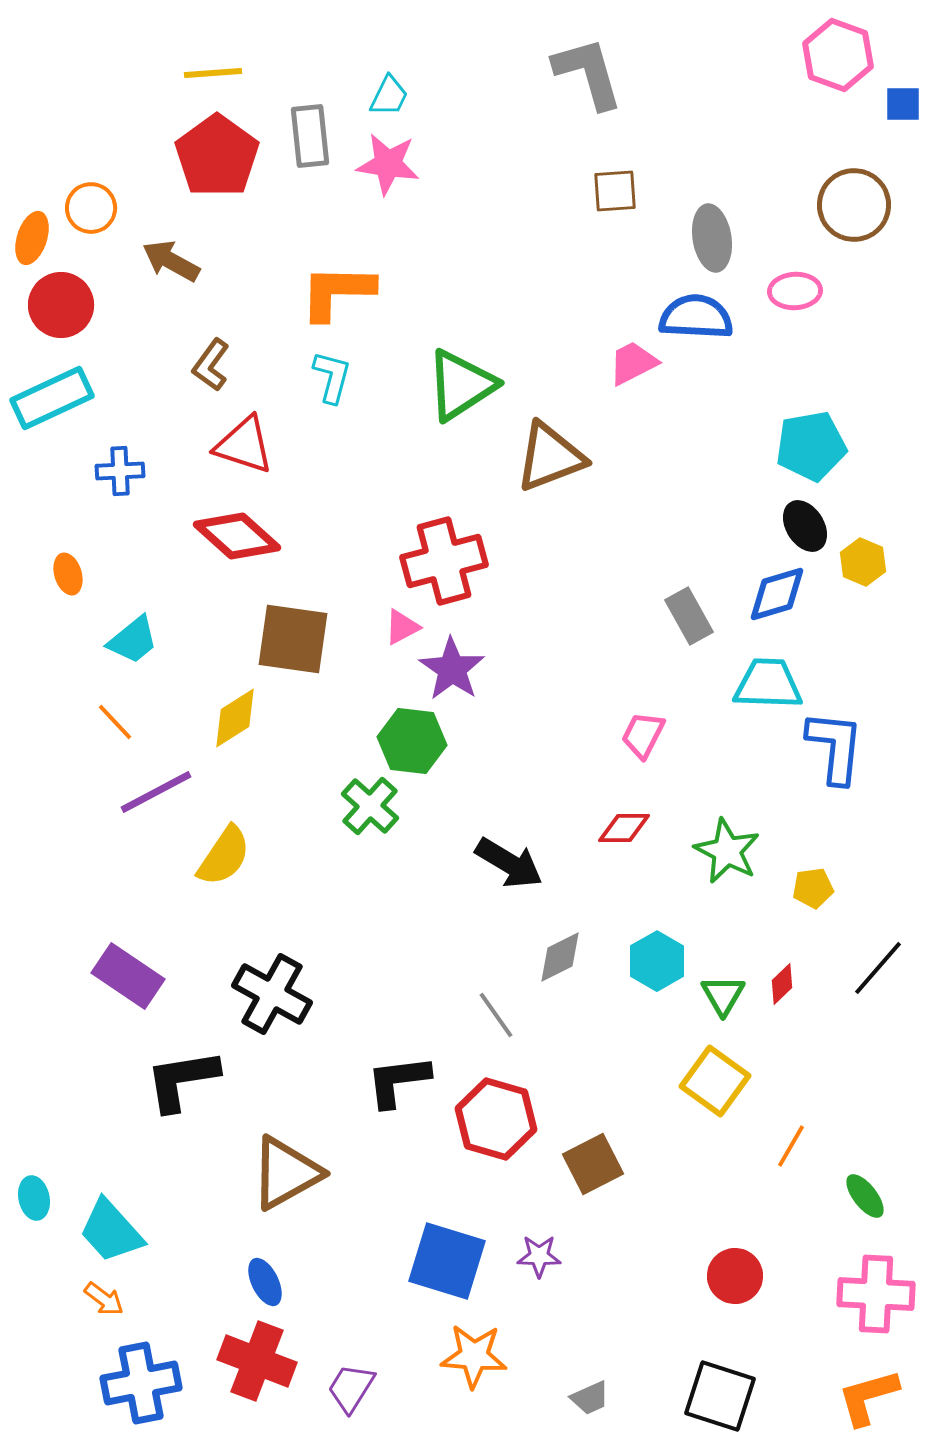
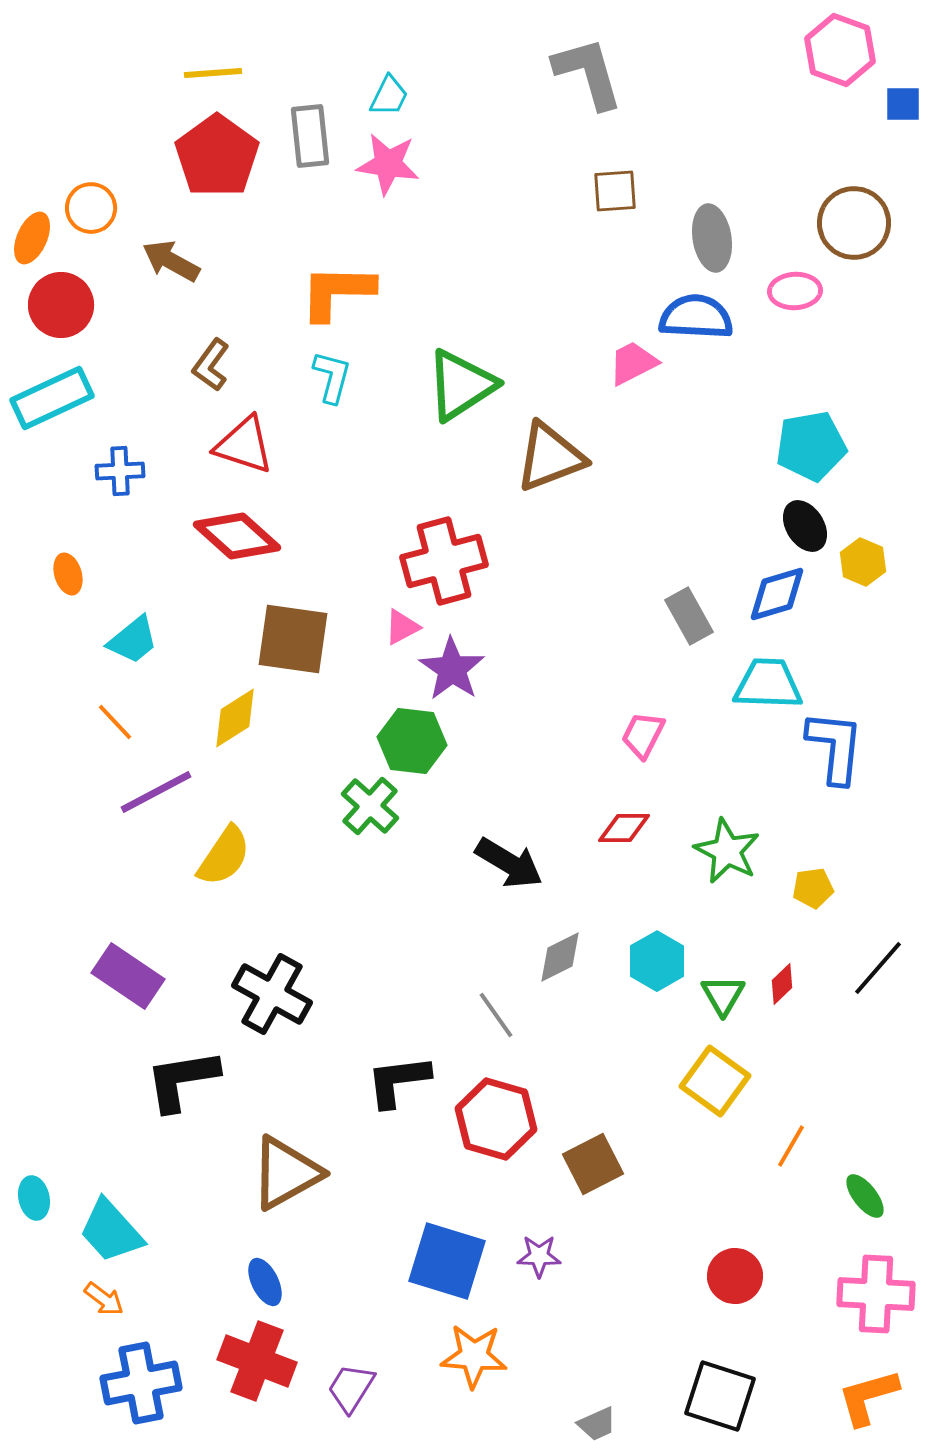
pink hexagon at (838, 55): moved 2 px right, 5 px up
brown circle at (854, 205): moved 18 px down
orange ellipse at (32, 238): rotated 6 degrees clockwise
gray trapezoid at (590, 1398): moved 7 px right, 26 px down
